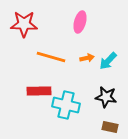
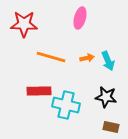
pink ellipse: moved 4 px up
cyan arrow: rotated 66 degrees counterclockwise
brown rectangle: moved 1 px right
